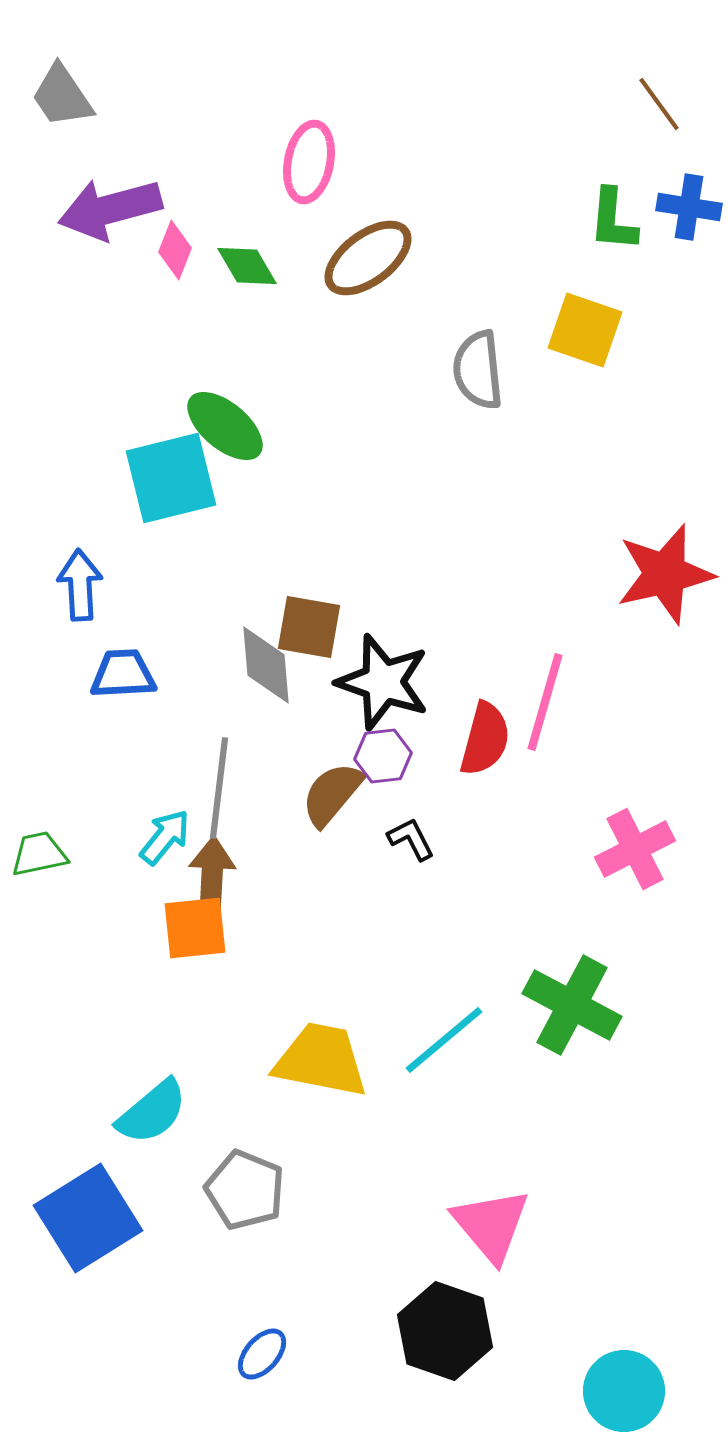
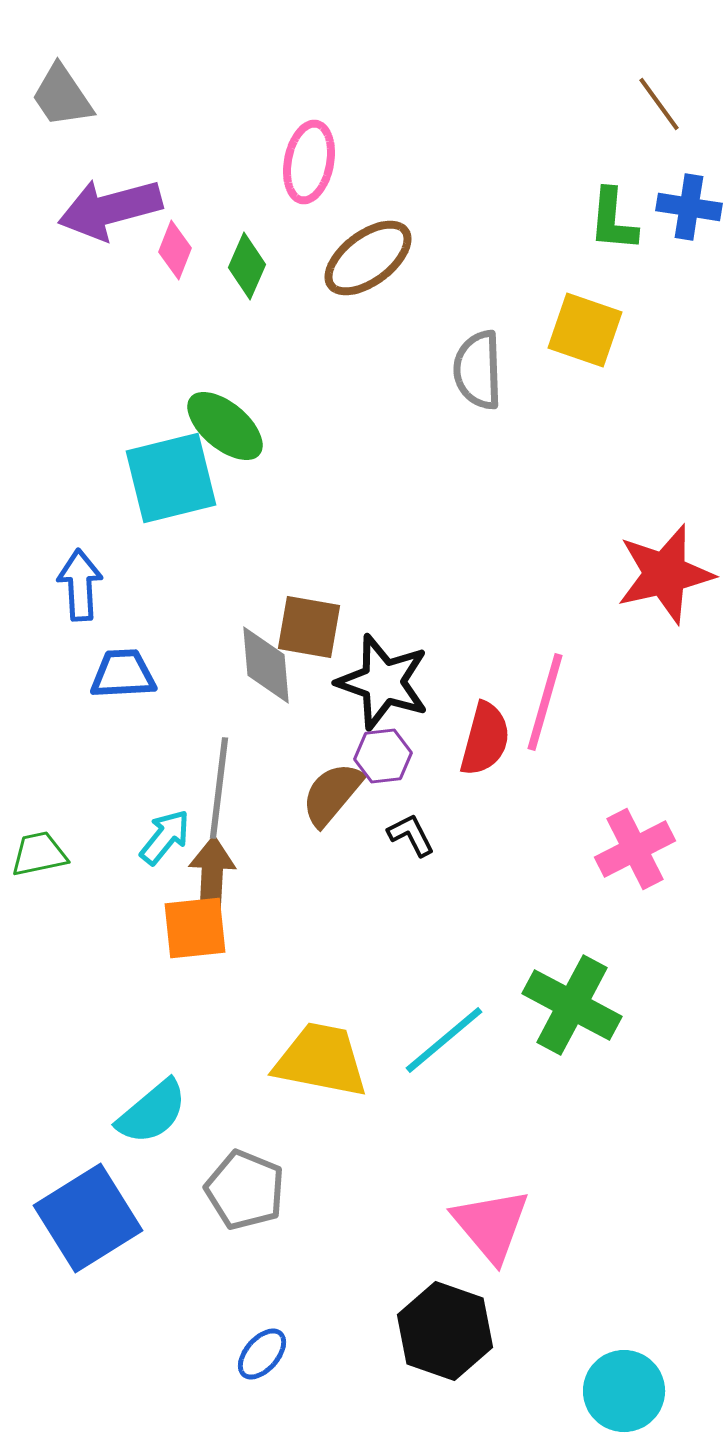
green diamond: rotated 54 degrees clockwise
gray semicircle: rotated 4 degrees clockwise
black L-shape: moved 4 px up
